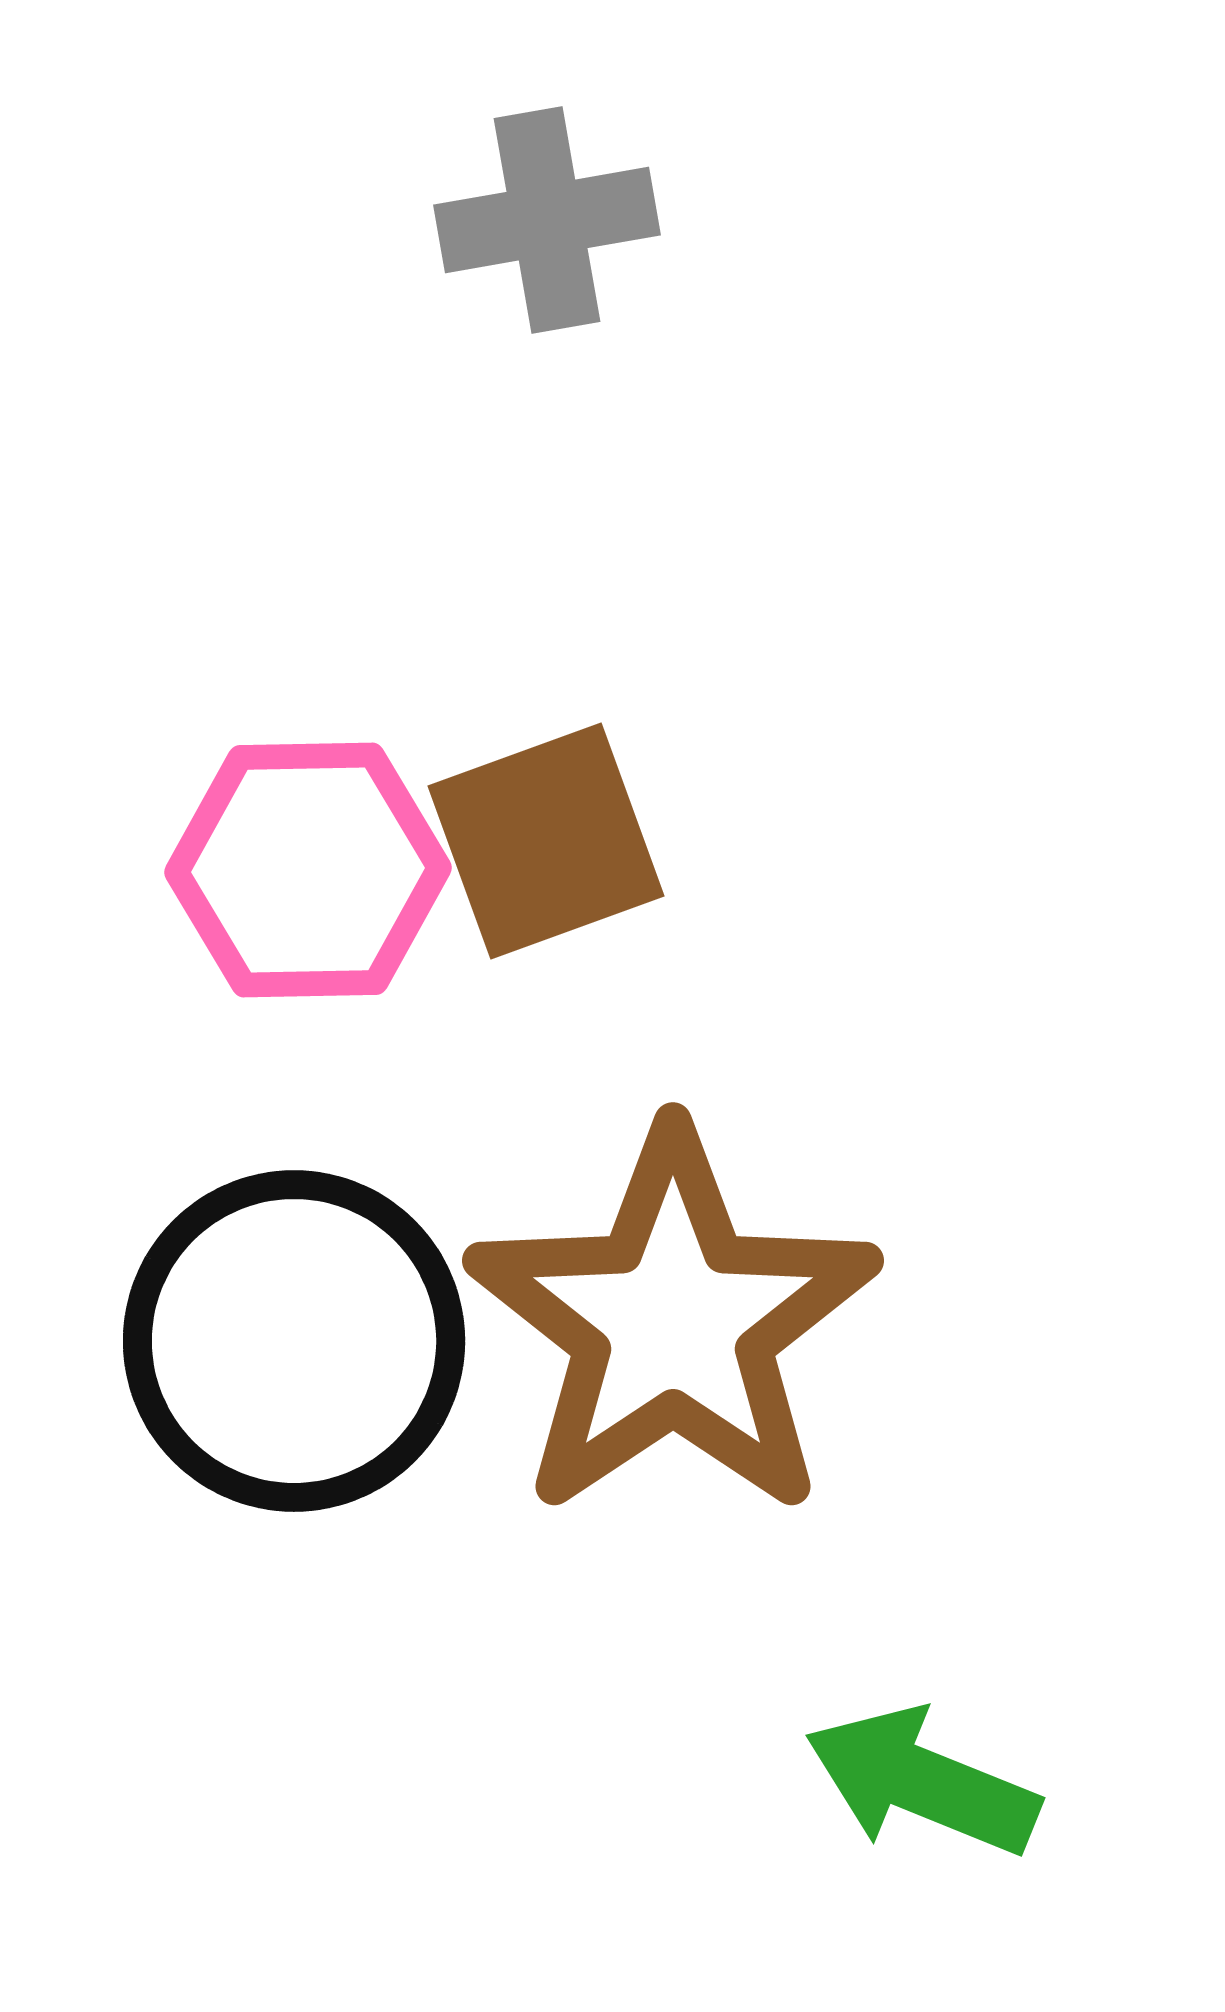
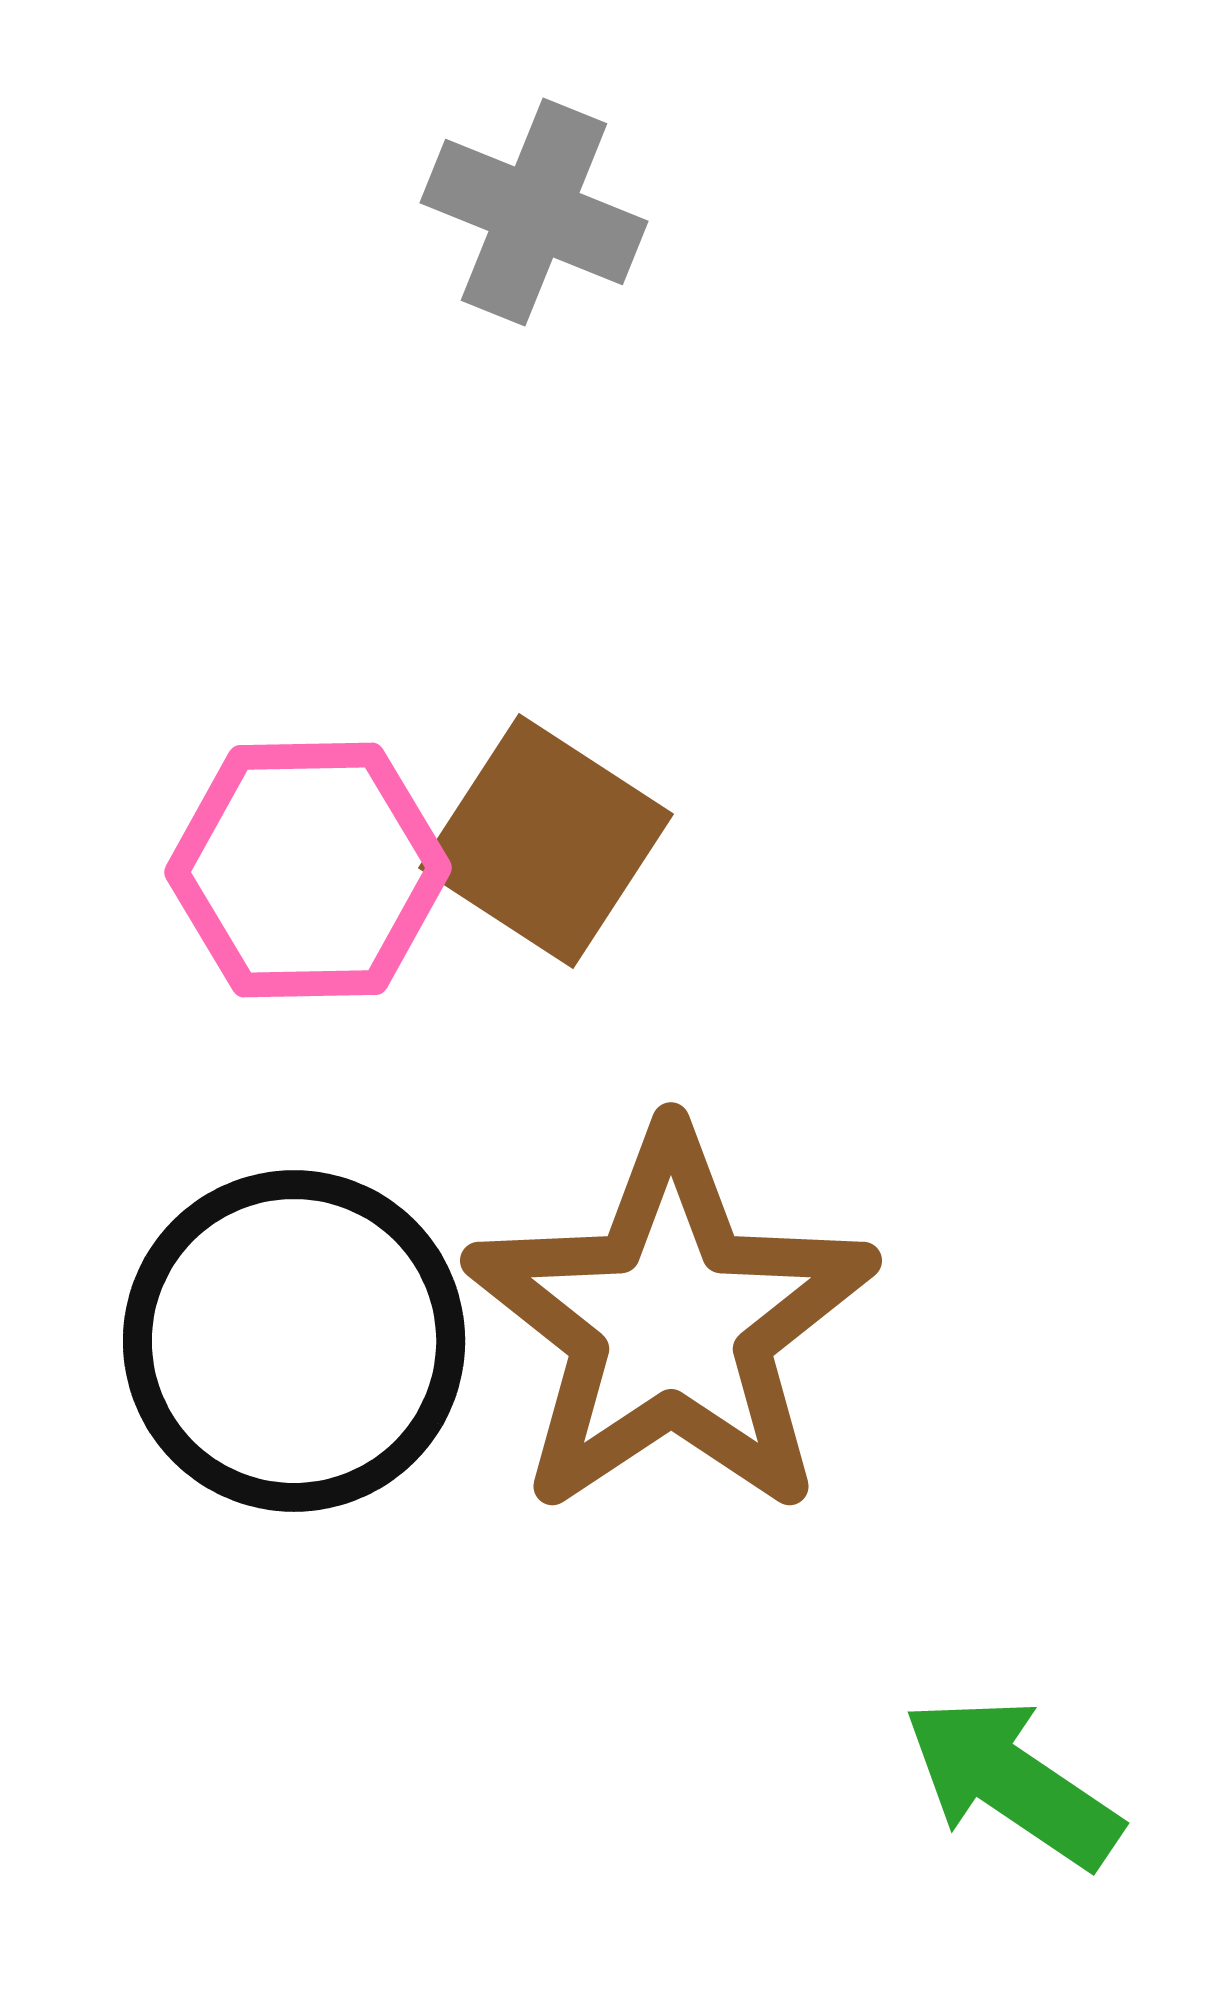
gray cross: moved 13 px left, 8 px up; rotated 32 degrees clockwise
brown square: rotated 37 degrees counterclockwise
brown star: moved 2 px left
green arrow: moved 90 px right; rotated 12 degrees clockwise
